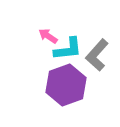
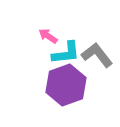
cyan L-shape: moved 2 px left, 4 px down
gray L-shape: rotated 100 degrees clockwise
